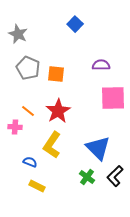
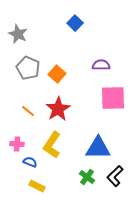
blue square: moved 1 px up
orange square: moved 1 px right; rotated 36 degrees clockwise
red star: moved 2 px up
pink cross: moved 2 px right, 17 px down
blue triangle: rotated 44 degrees counterclockwise
